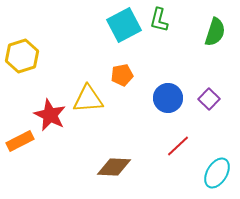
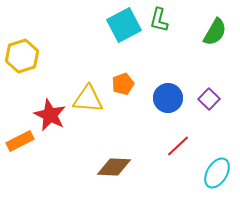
green semicircle: rotated 12 degrees clockwise
orange pentagon: moved 1 px right, 9 px down; rotated 10 degrees counterclockwise
yellow triangle: rotated 8 degrees clockwise
